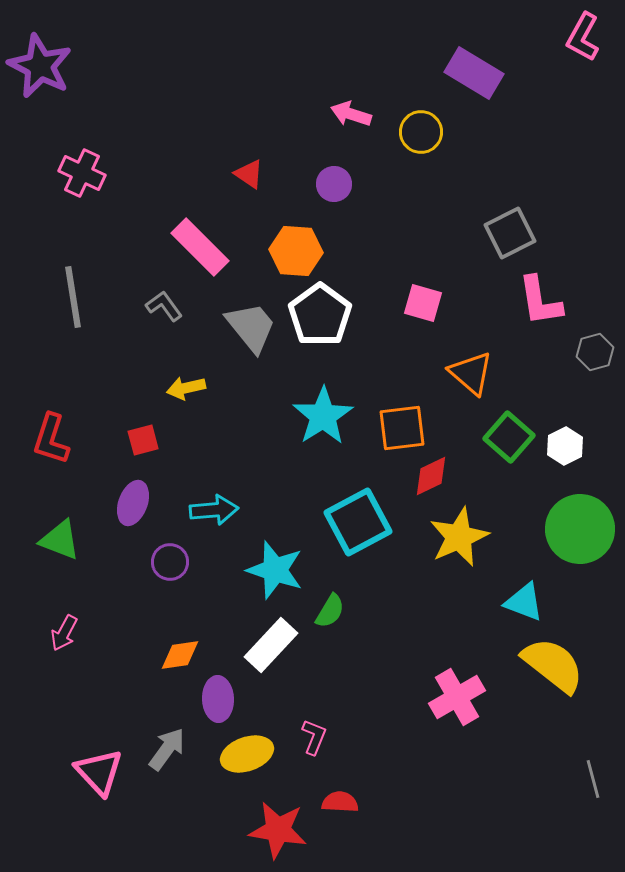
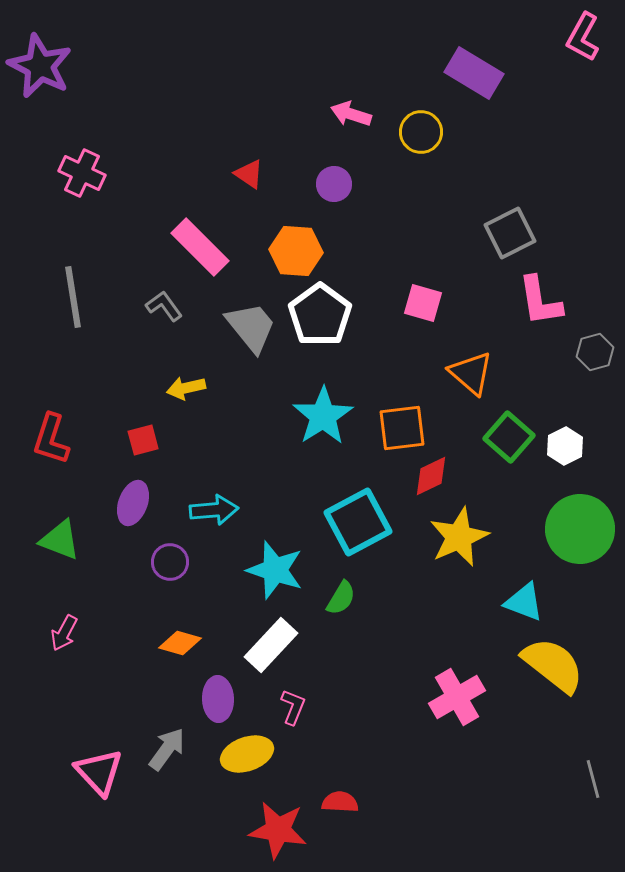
green semicircle at (330, 611): moved 11 px right, 13 px up
orange diamond at (180, 655): moved 12 px up; rotated 24 degrees clockwise
pink L-shape at (314, 737): moved 21 px left, 30 px up
